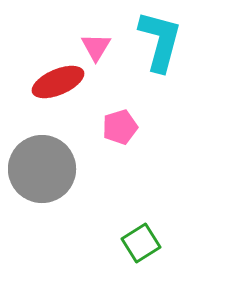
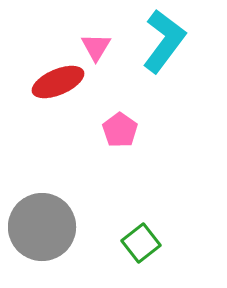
cyan L-shape: moved 4 px right; rotated 22 degrees clockwise
pink pentagon: moved 3 px down; rotated 20 degrees counterclockwise
gray circle: moved 58 px down
green square: rotated 6 degrees counterclockwise
